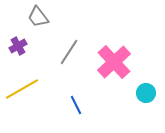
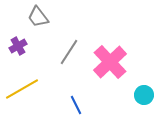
pink cross: moved 4 px left
cyan circle: moved 2 px left, 2 px down
